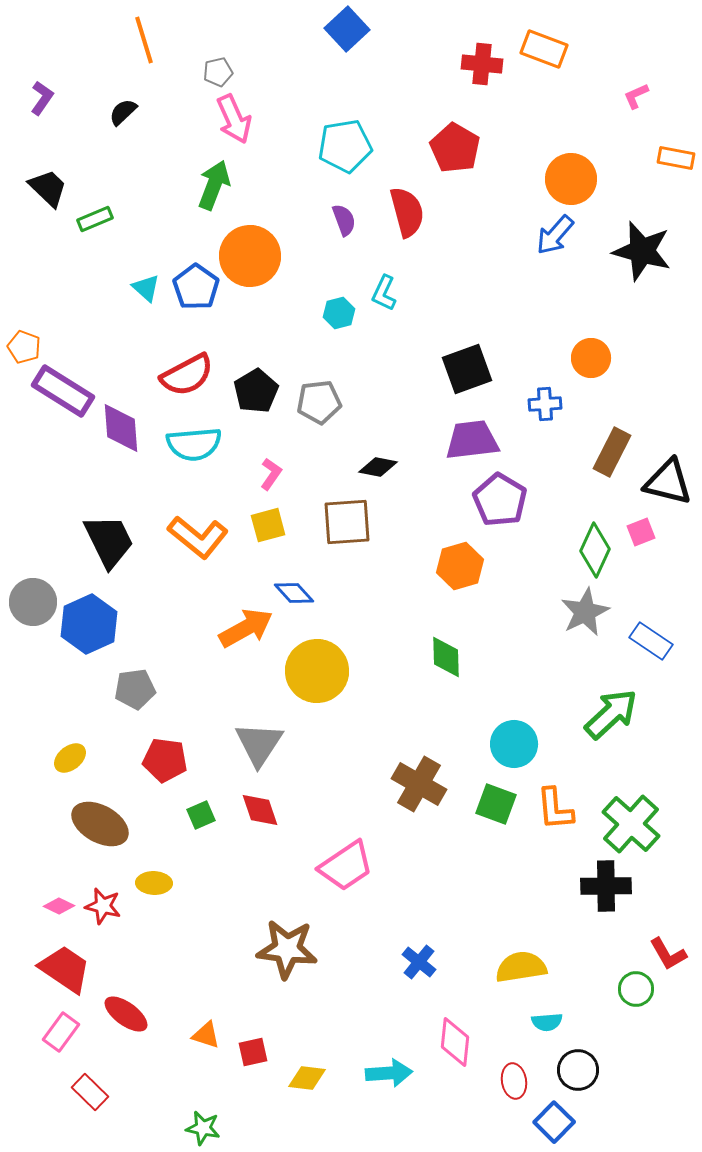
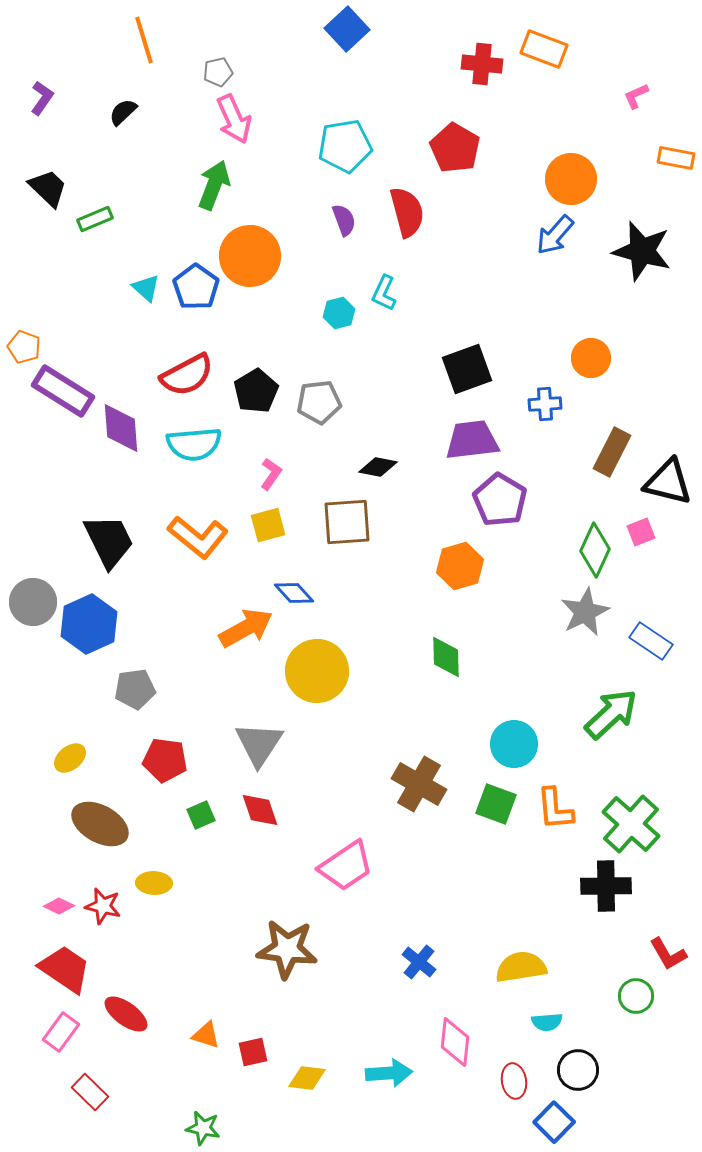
green circle at (636, 989): moved 7 px down
